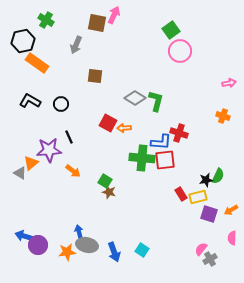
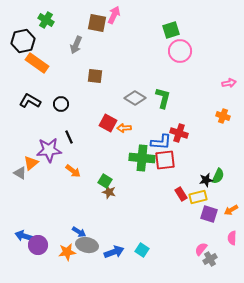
green square at (171, 30): rotated 18 degrees clockwise
green L-shape at (156, 101): moved 7 px right, 3 px up
blue arrow at (79, 232): rotated 136 degrees clockwise
blue arrow at (114, 252): rotated 90 degrees counterclockwise
